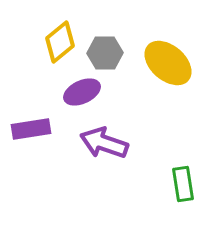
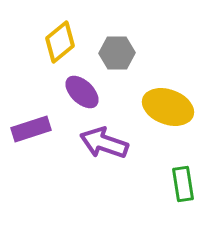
gray hexagon: moved 12 px right
yellow ellipse: moved 44 px down; rotated 21 degrees counterclockwise
purple ellipse: rotated 69 degrees clockwise
purple rectangle: rotated 9 degrees counterclockwise
